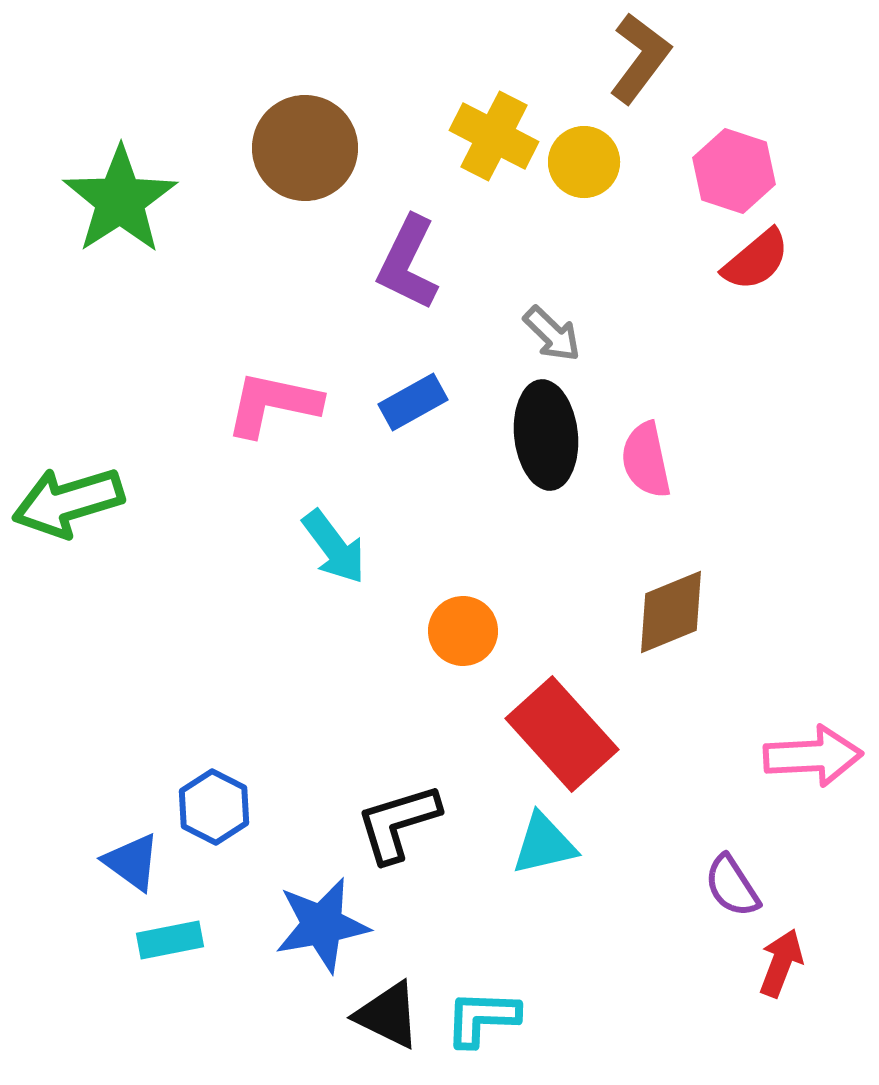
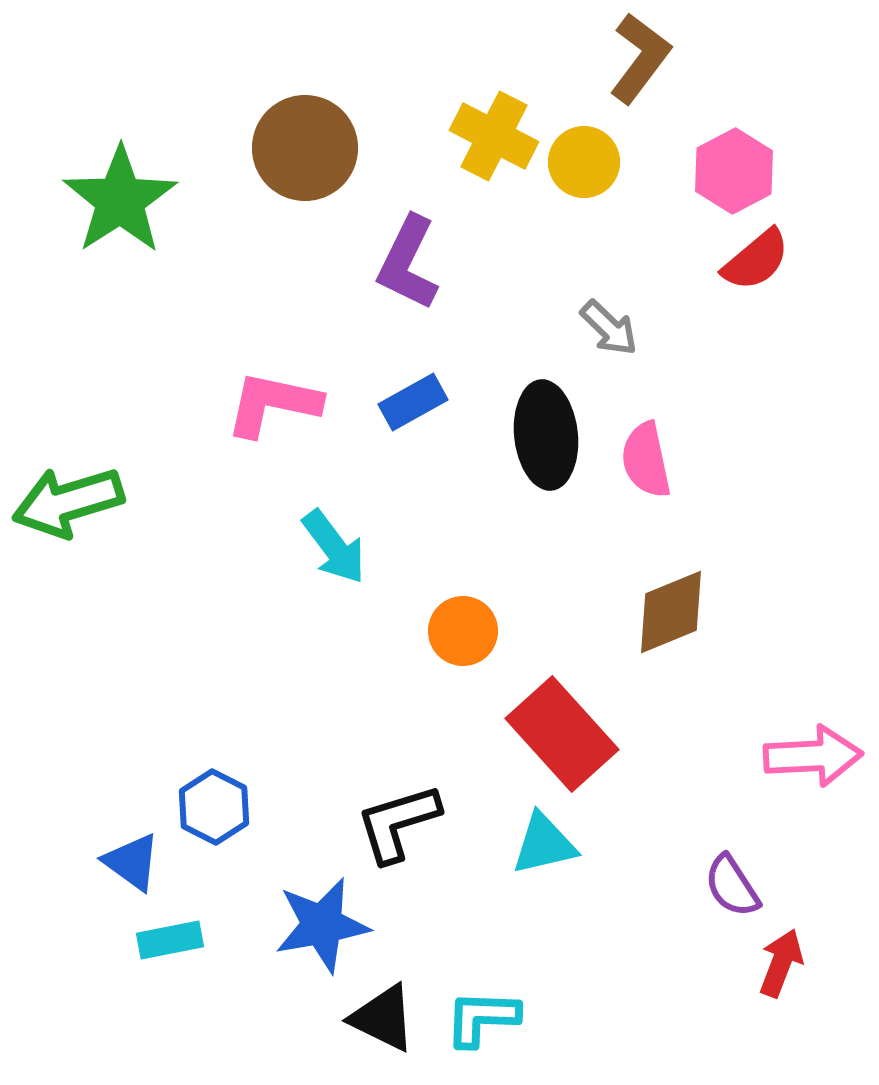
pink hexagon: rotated 14 degrees clockwise
gray arrow: moved 57 px right, 6 px up
black triangle: moved 5 px left, 3 px down
